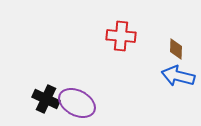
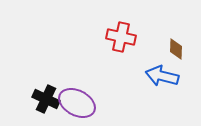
red cross: moved 1 px down; rotated 8 degrees clockwise
blue arrow: moved 16 px left
